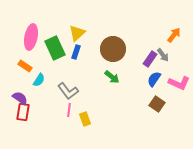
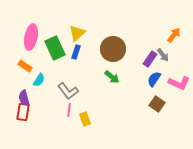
purple semicircle: moved 4 px right; rotated 140 degrees counterclockwise
